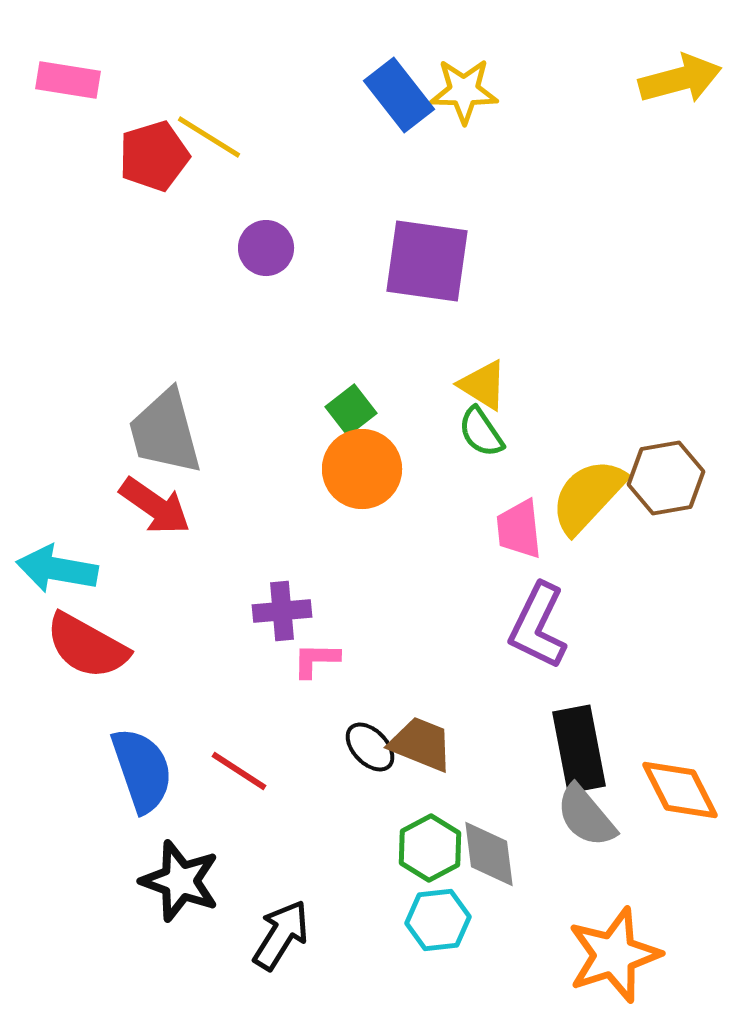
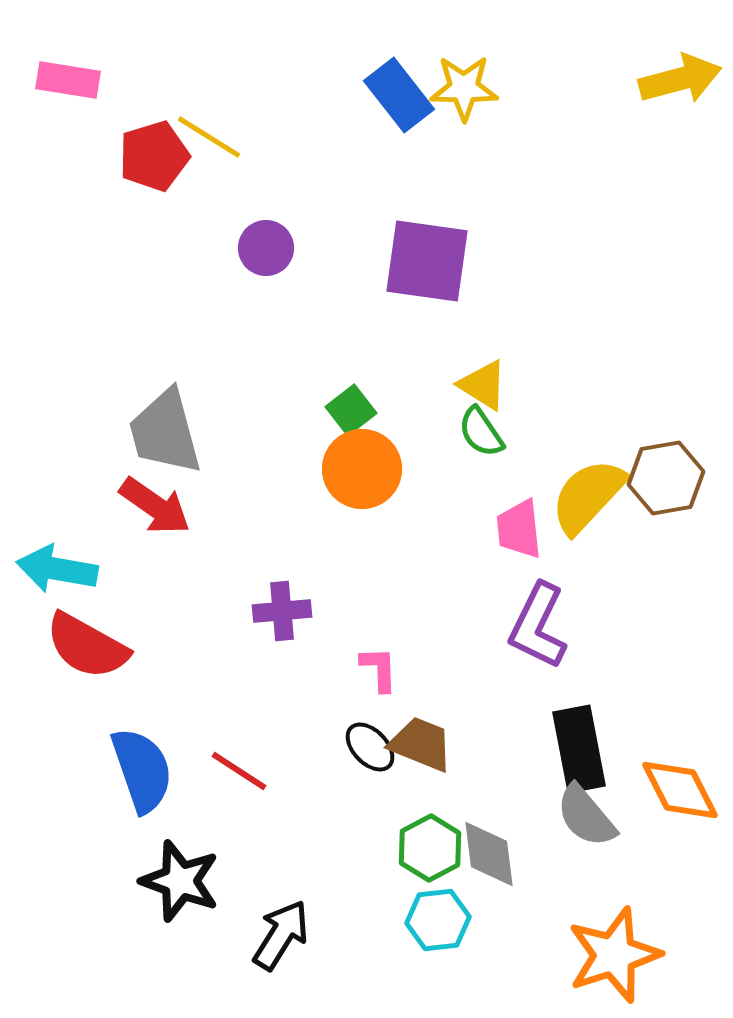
yellow star: moved 3 px up
pink L-shape: moved 63 px right, 9 px down; rotated 87 degrees clockwise
